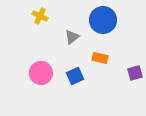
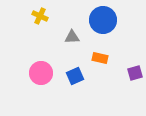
gray triangle: rotated 35 degrees clockwise
